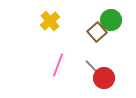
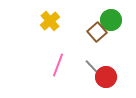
red circle: moved 2 px right, 1 px up
